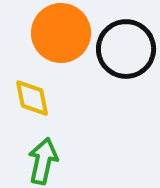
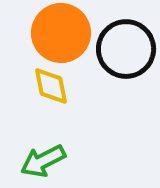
yellow diamond: moved 19 px right, 12 px up
green arrow: rotated 129 degrees counterclockwise
